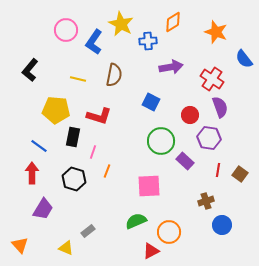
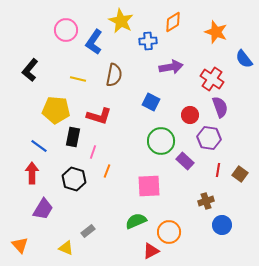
yellow star: moved 3 px up
